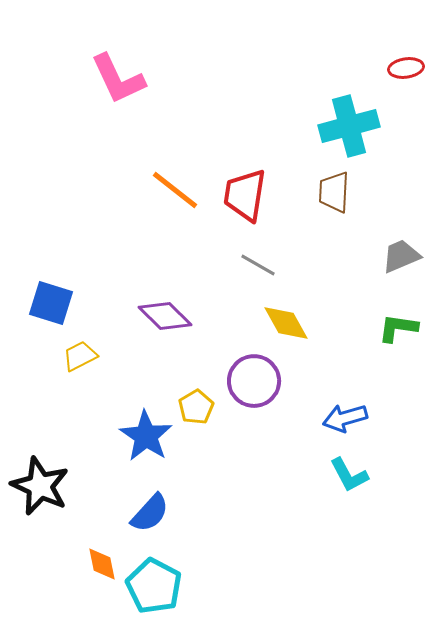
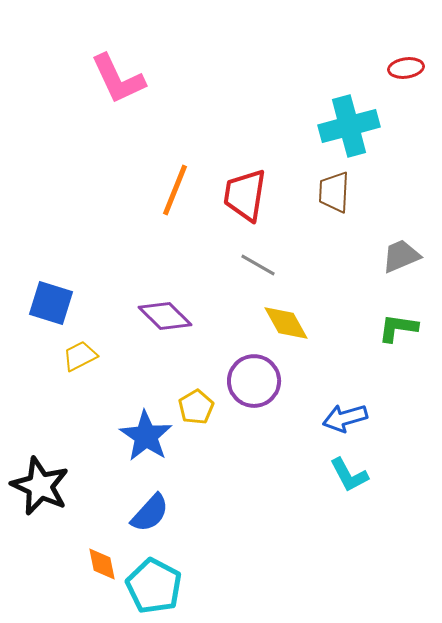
orange line: rotated 74 degrees clockwise
